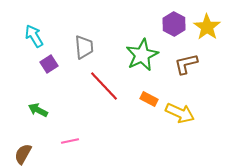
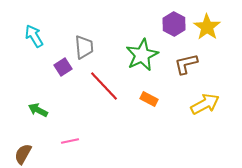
purple square: moved 14 px right, 3 px down
yellow arrow: moved 25 px right, 9 px up; rotated 52 degrees counterclockwise
